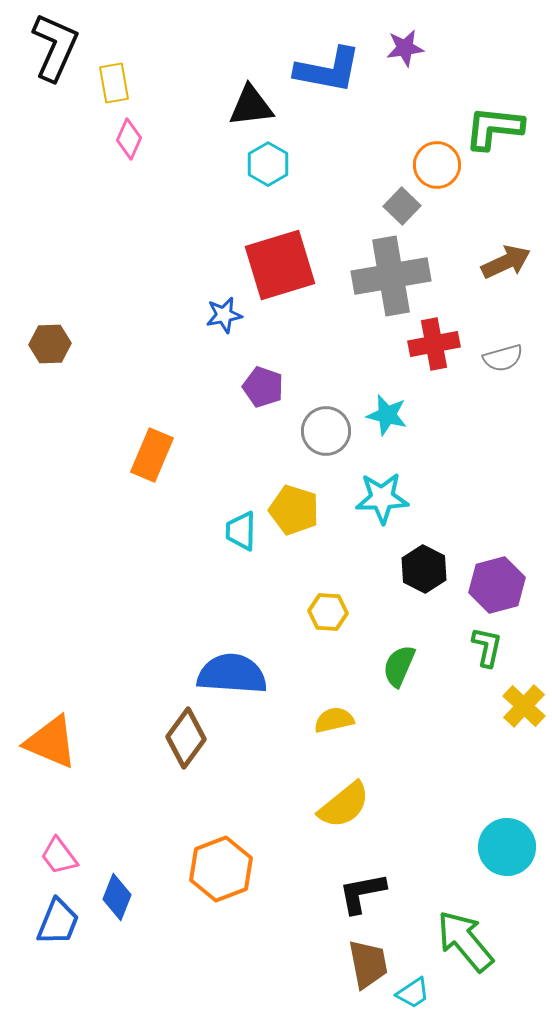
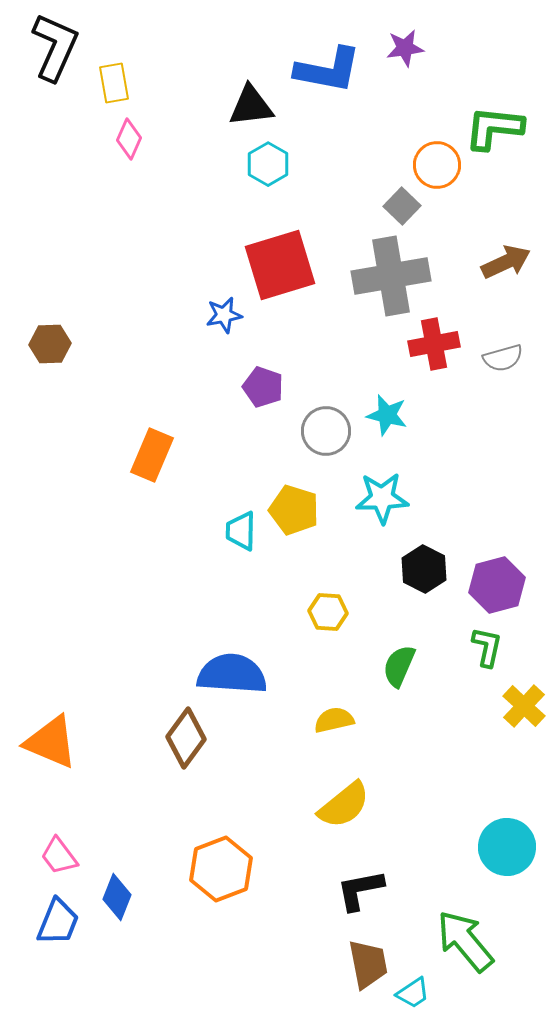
black L-shape at (362, 893): moved 2 px left, 3 px up
